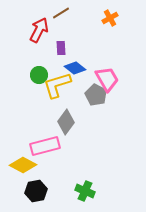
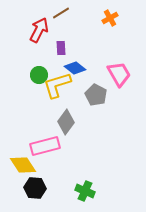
pink trapezoid: moved 12 px right, 5 px up
yellow diamond: rotated 28 degrees clockwise
black hexagon: moved 1 px left, 3 px up; rotated 15 degrees clockwise
